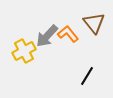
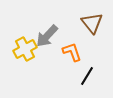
brown triangle: moved 2 px left
orange L-shape: moved 4 px right, 18 px down; rotated 20 degrees clockwise
yellow cross: moved 1 px right, 2 px up
